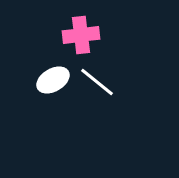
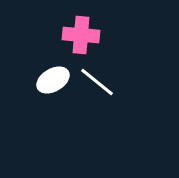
pink cross: rotated 12 degrees clockwise
